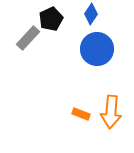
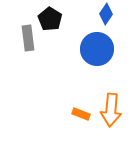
blue diamond: moved 15 px right
black pentagon: moved 1 px left; rotated 15 degrees counterclockwise
gray rectangle: rotated 50 degrees counterclockwise
orange arrow: moved 2 px up
